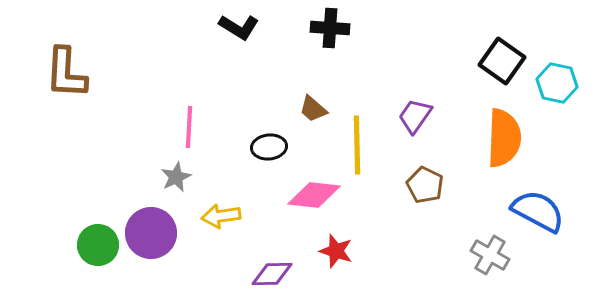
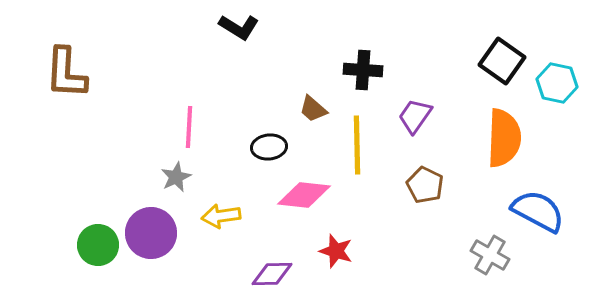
black cross: moved 33 px right, 42 px down
pink diamond: moved 10 px left
